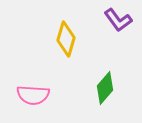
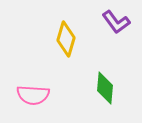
purple L-shape: moved 2 px left, 2 px down
green diamond: rotated 36 degrees counterclockwise
